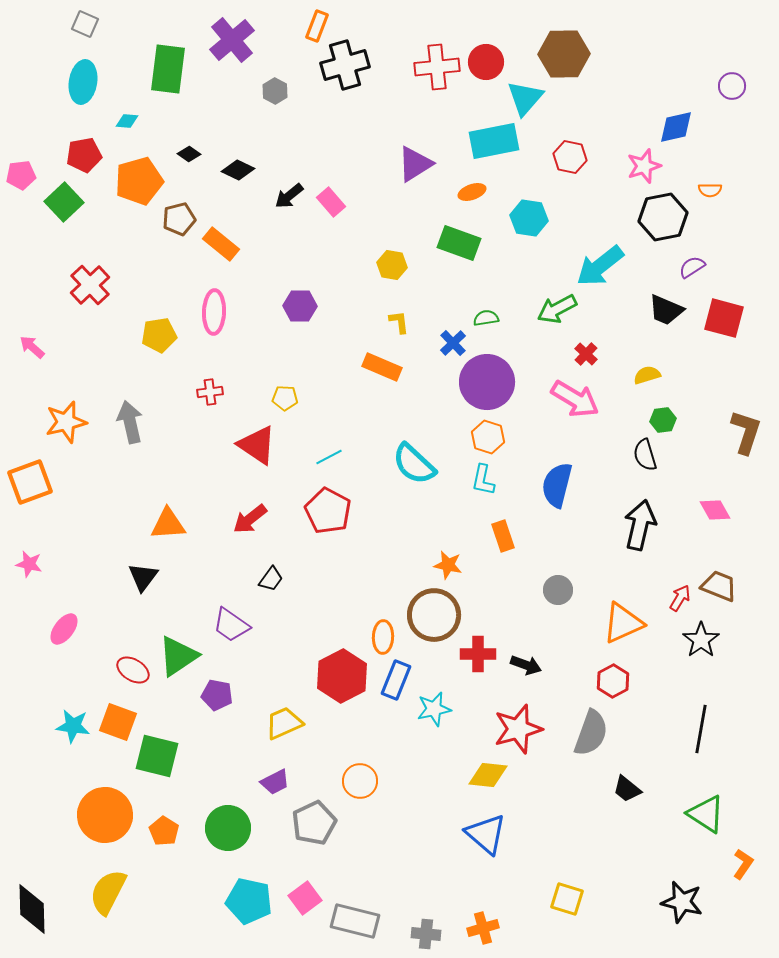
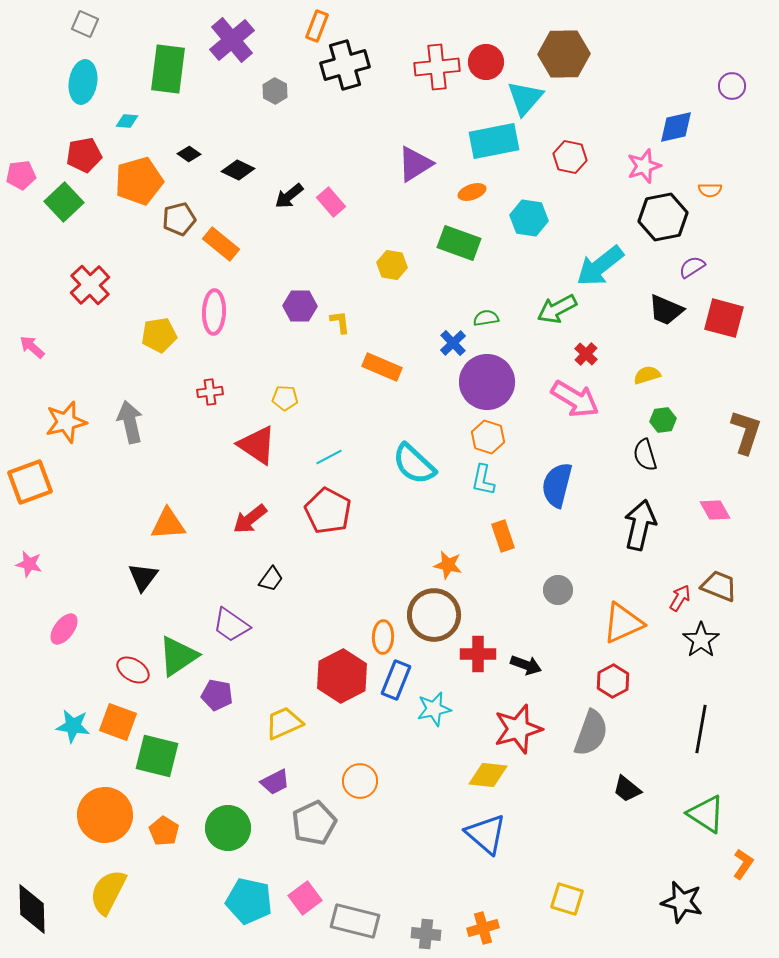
yellow L-shape at (399, 322): moved 59 px left
